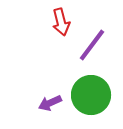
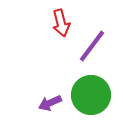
red arrow: moved 1 px down
purple line: moved 1 px down
